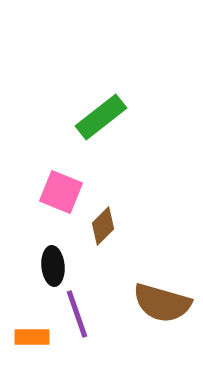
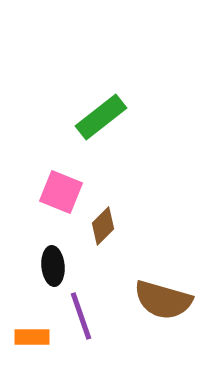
brown semicircle: moved 1 px right, 3 px up
purple line: moved 4 px right, 2 px down
